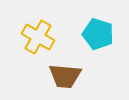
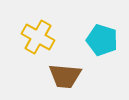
cyan pentagon: moved 4 px right, 6 px down
